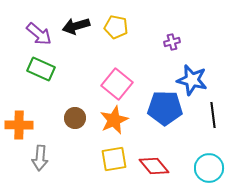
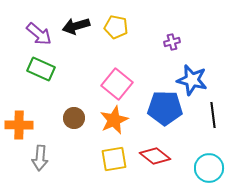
brown circle: moved 1 px left
red diamond: moved 1 px right, 10 px up; rotated 12 degrees counterclockwise
